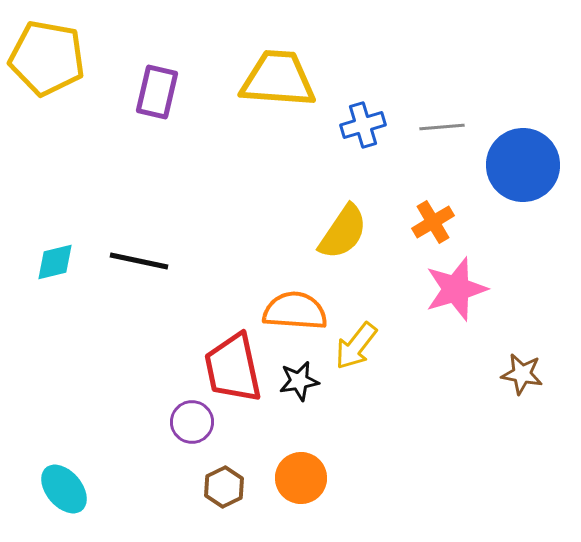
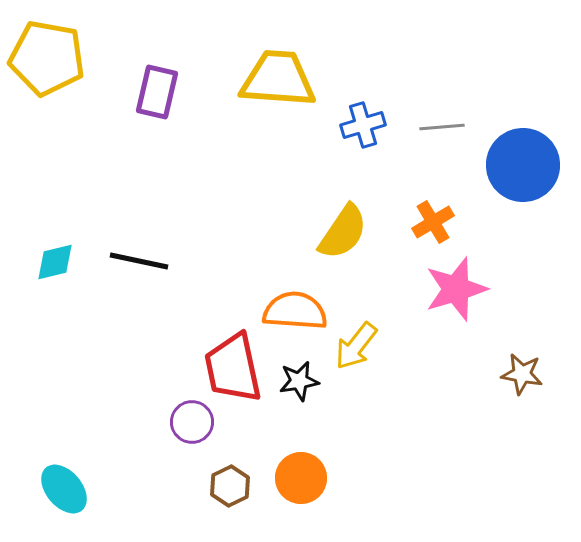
brown hexagon: moved 6 px right, 1 px up
